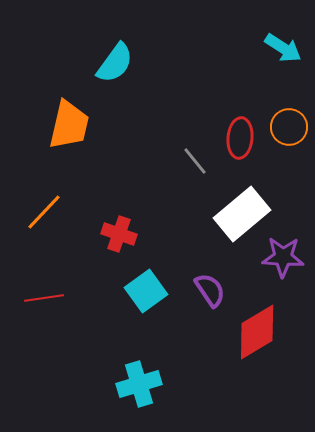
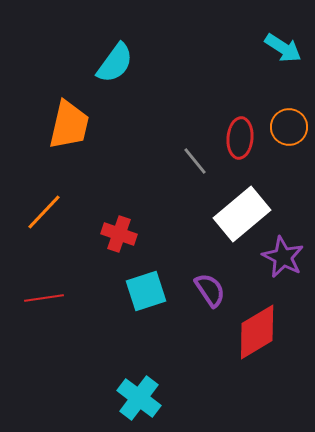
purple star: rotated 24 degrees clockwise
cyan square: rotated 18 degrees clockwise
cyan cross: moved 14 px down; rotated 36 degrees counterclockwise
